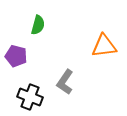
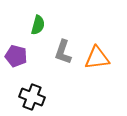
orange triangle: moved 7 px left, 12 px down
gray L-shape: moved 2 px left, 30 px up; rotated 15 degrees counterclockwise
black cross: moved 2 px right
